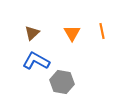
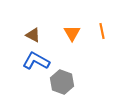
brown triangle: moved 1 px right, 2 px down; rotated 49 degrees counterclockwise
gray hexagon: rotated 10 degrees clockwise
